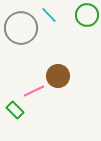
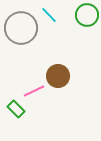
green rectangle: moved 1 px right, 1 px up
